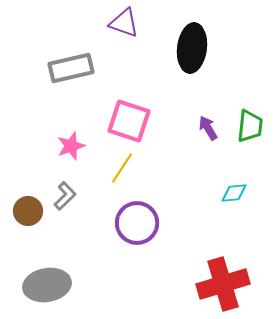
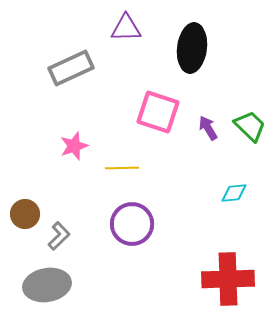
purple triangle: moved 2 px right, 5 px down; rotated 20 degrees counterclockwise
gray rectangle: rotated 12 degrees counterclockwise
pink square: moved 29 px right, 9 px up
green trapezoid: rotated 52 degrees counterclockwise
pink star: moved 3 px right
yellow line: rotated 56 degrees clockwise
gray L-shape: moved 6 px left, 40 px down
brown circle: moved 3 px left, 3 px down
purple circle: moved 5 px left, 1 px down
red cross: moved 5 px right, 5 px up; rotated 15 degrees clockwise
